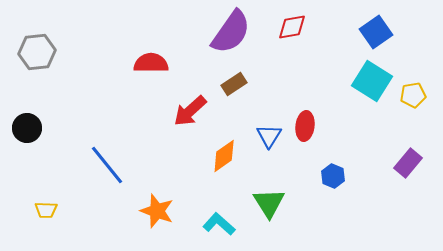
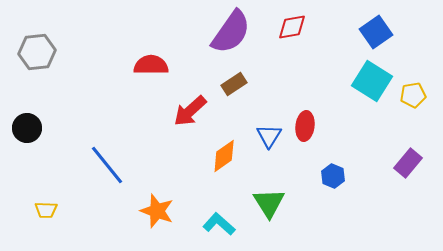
red semicircle: moved 2 px down
